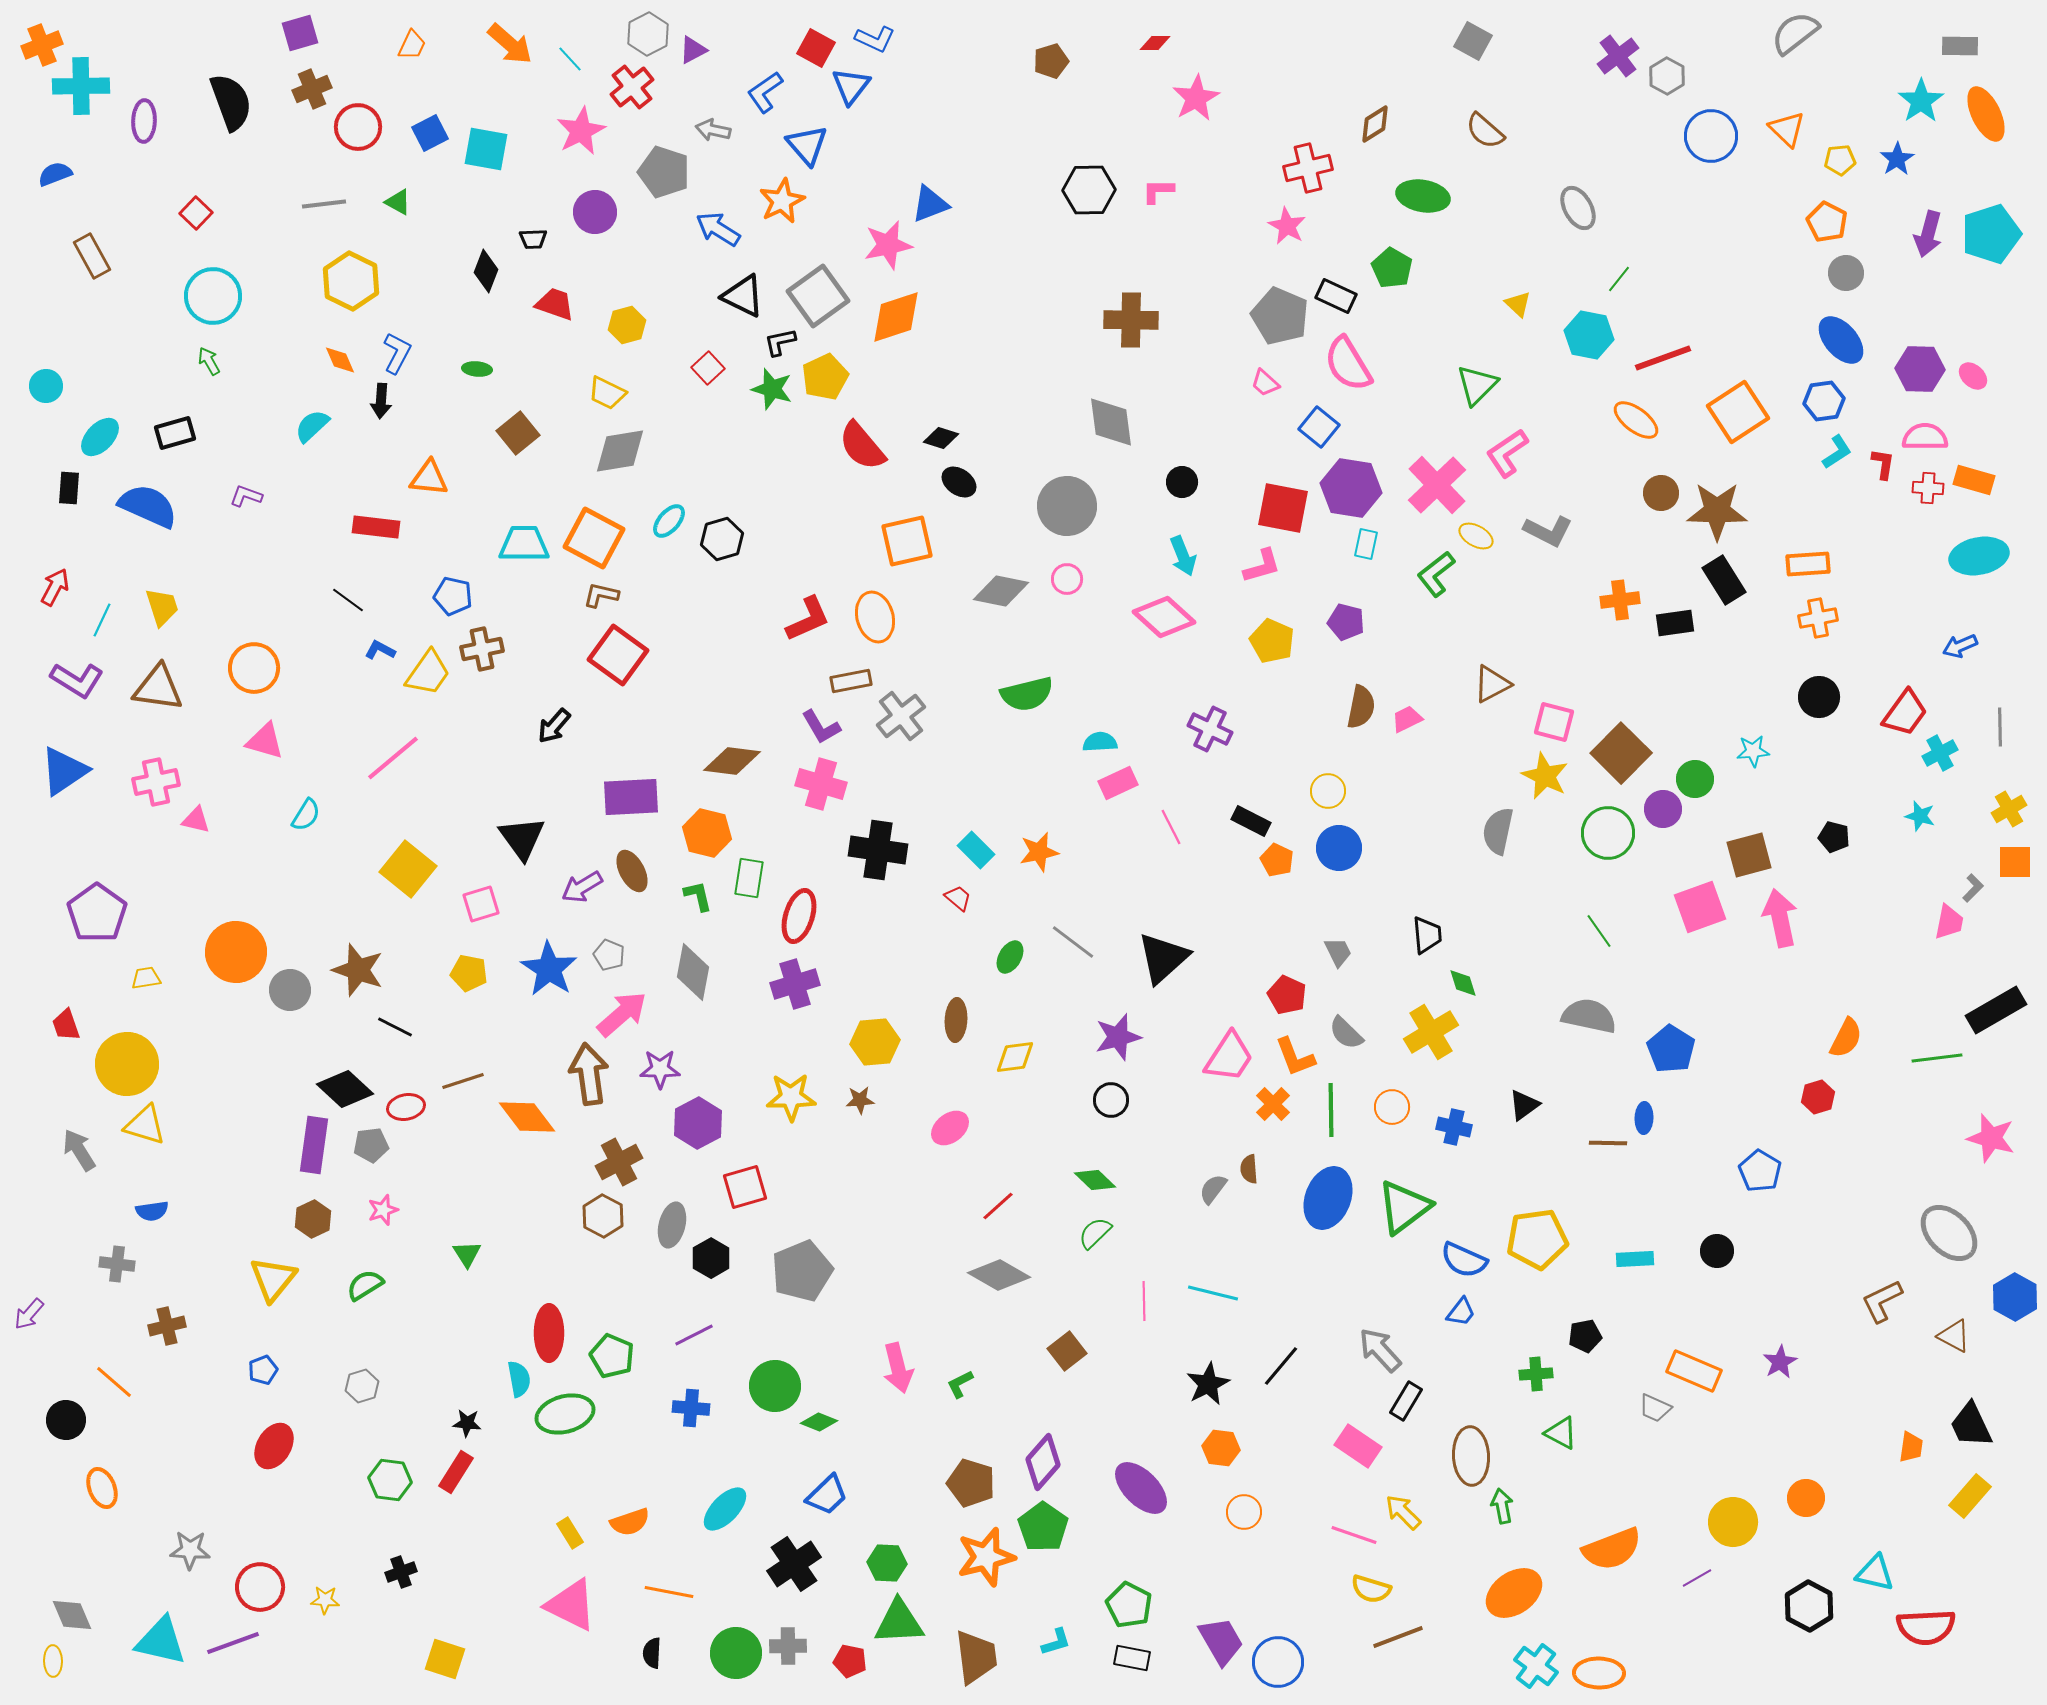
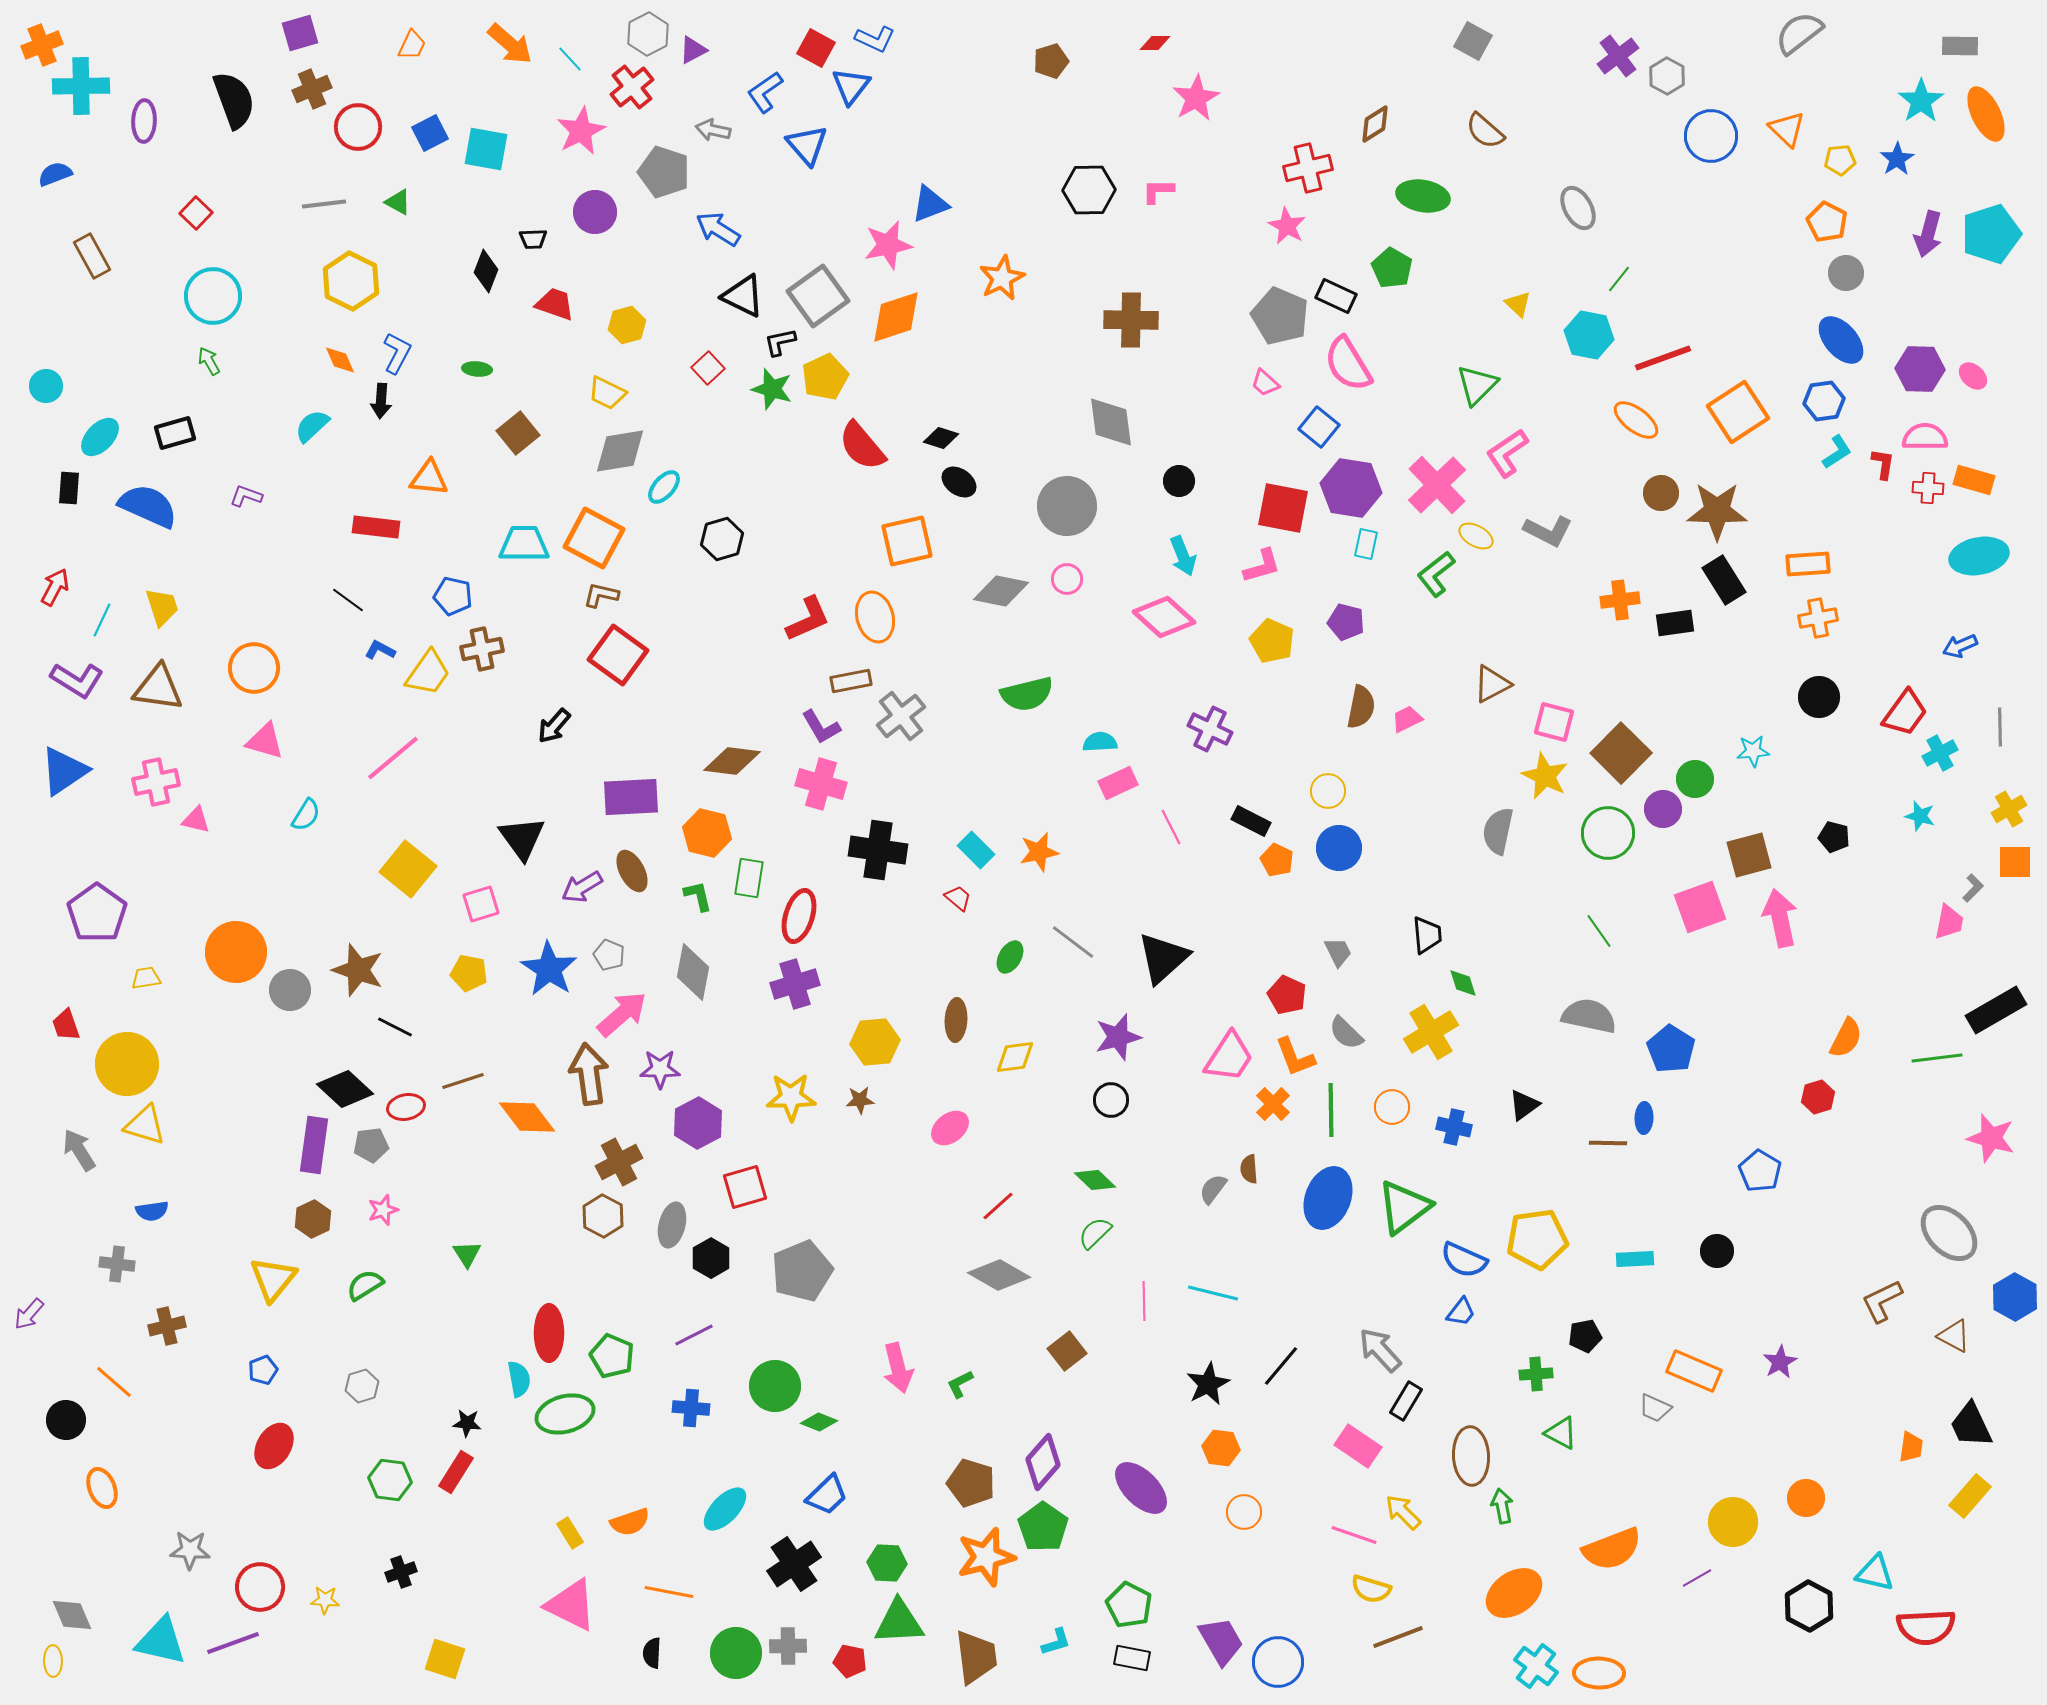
gray semicircle at (1795, 33): moved 4 px right
black semicircle at (231, 102): moved 3 px right, 2 px up
orange star at (782, 201): moved 220 px right, 77 px down
black circle at (1182, 482): moved 3 px left, 1 px up
cyan ellipse at (669, 521): moved 5 px left, 34 px up
